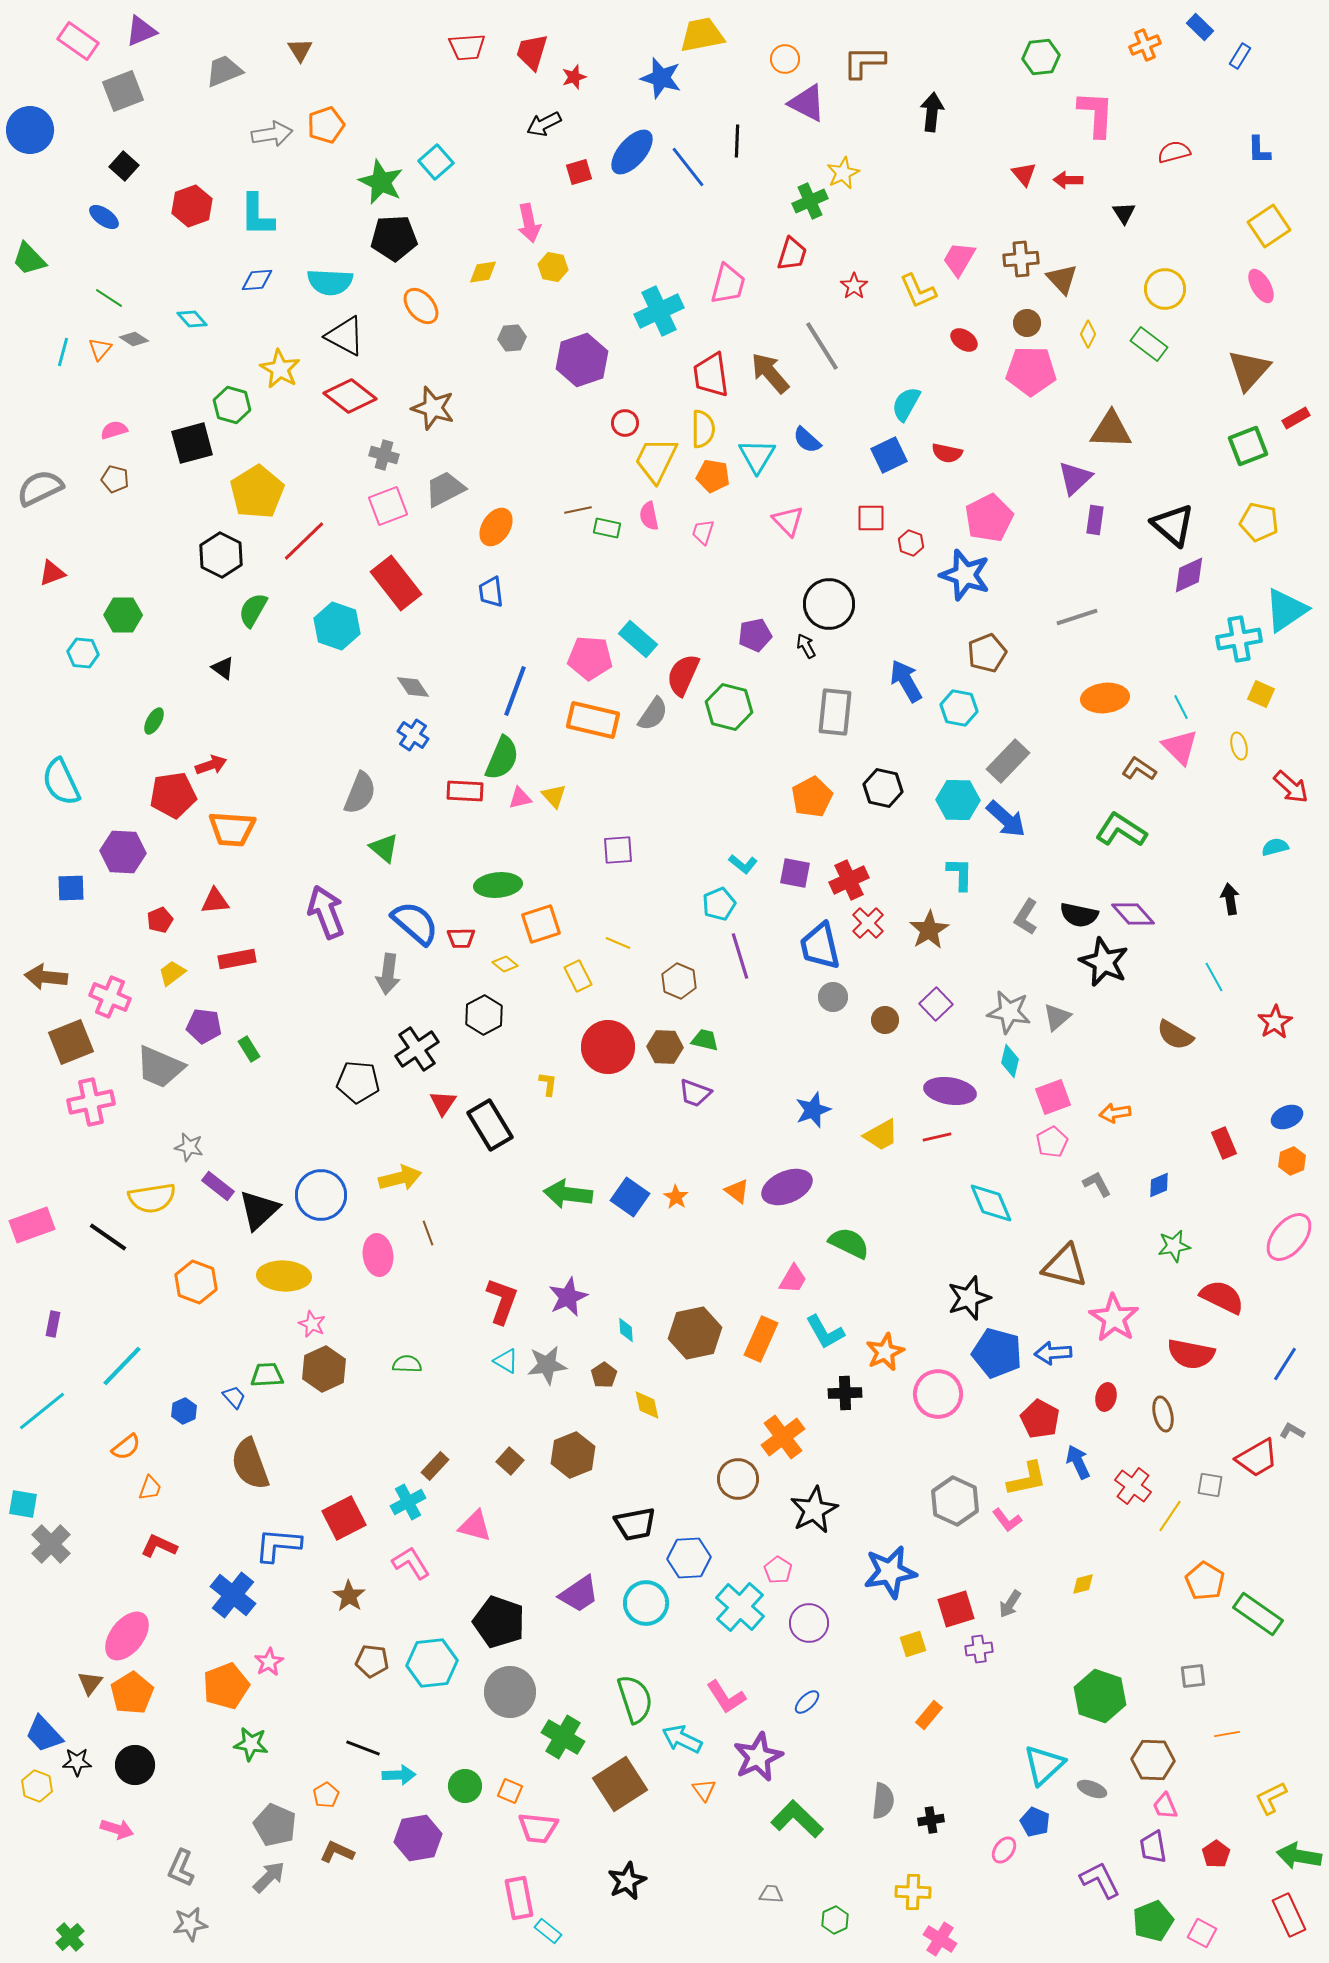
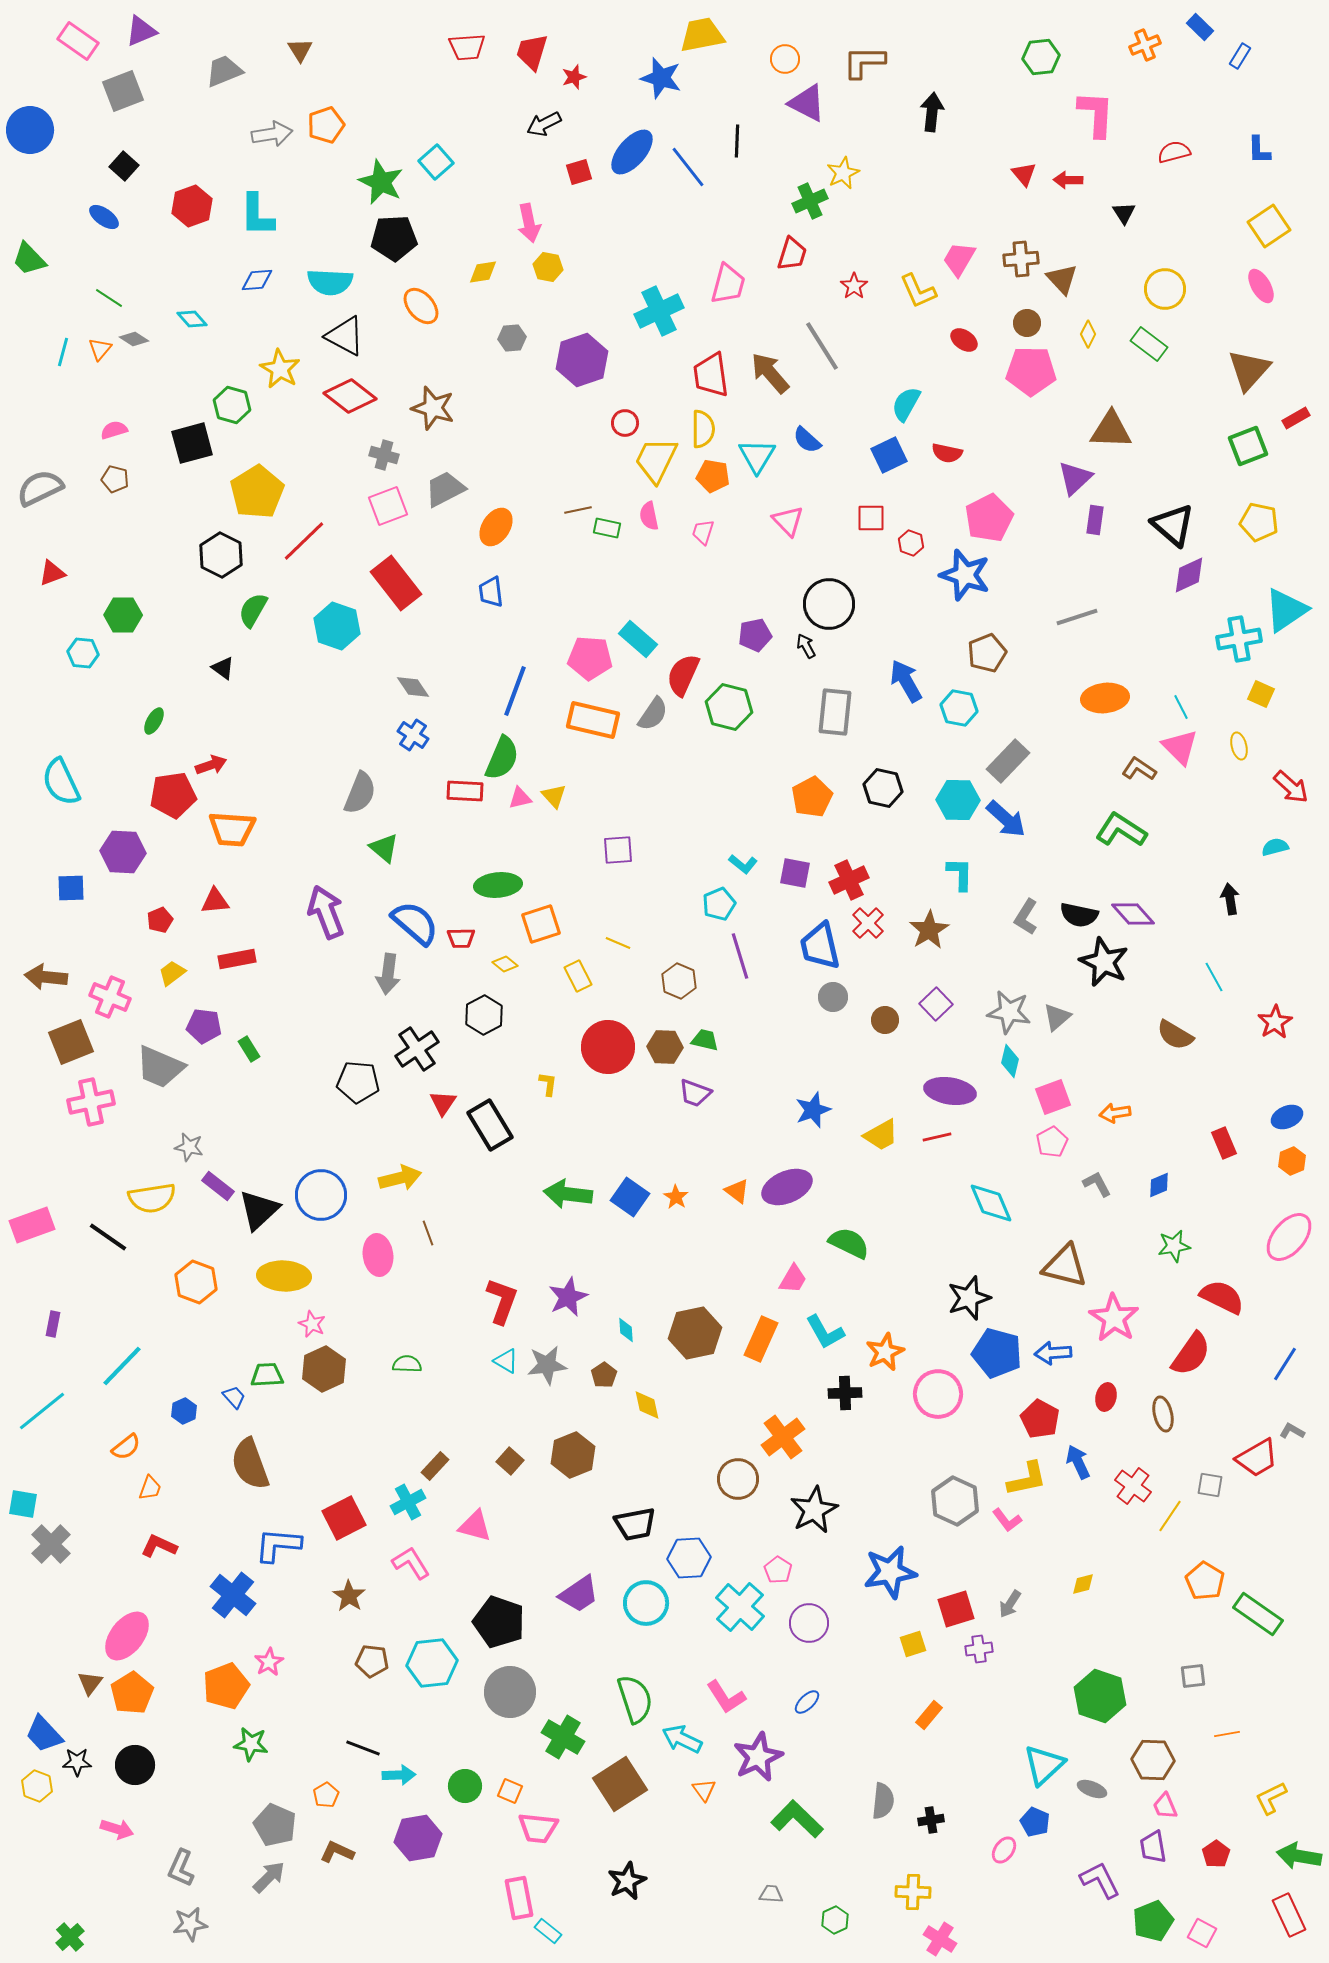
yellow hexagon at (553, 267): moved 5 px left
red semicircle at (1191, 1354): rotated 66 degrees counterclockwise
